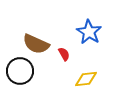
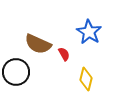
brown semicircle: moved 2 px right
black circle: moved 4 px left, 1 px down
yellow diamond: rotated 70 degrees counterclockwise
